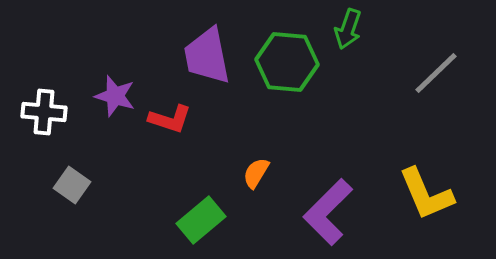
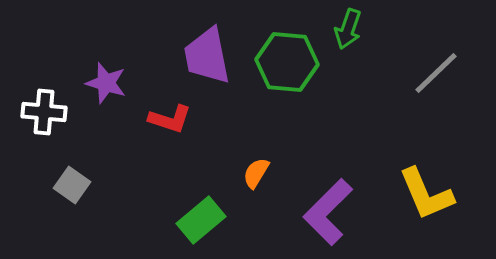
purple star: moved 9 px left, 13 px up
